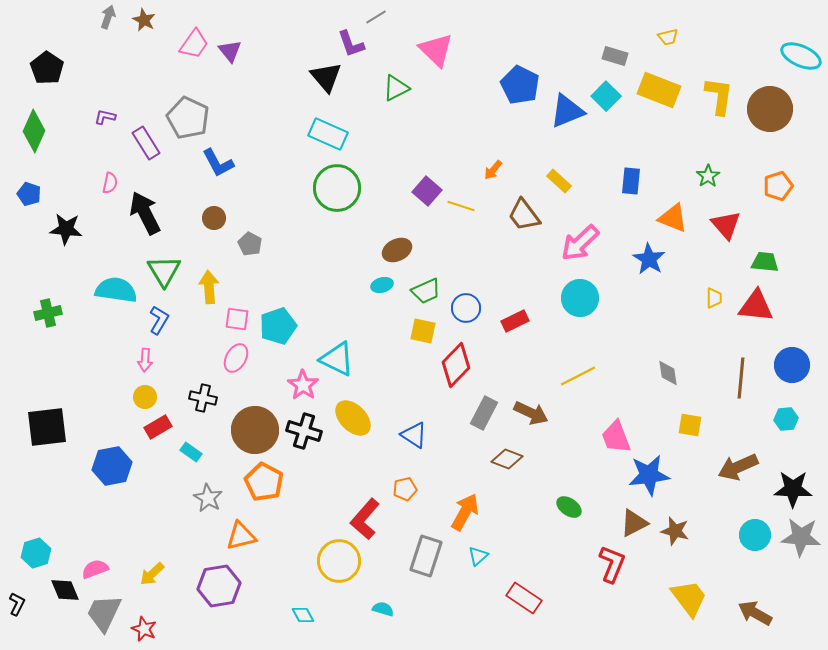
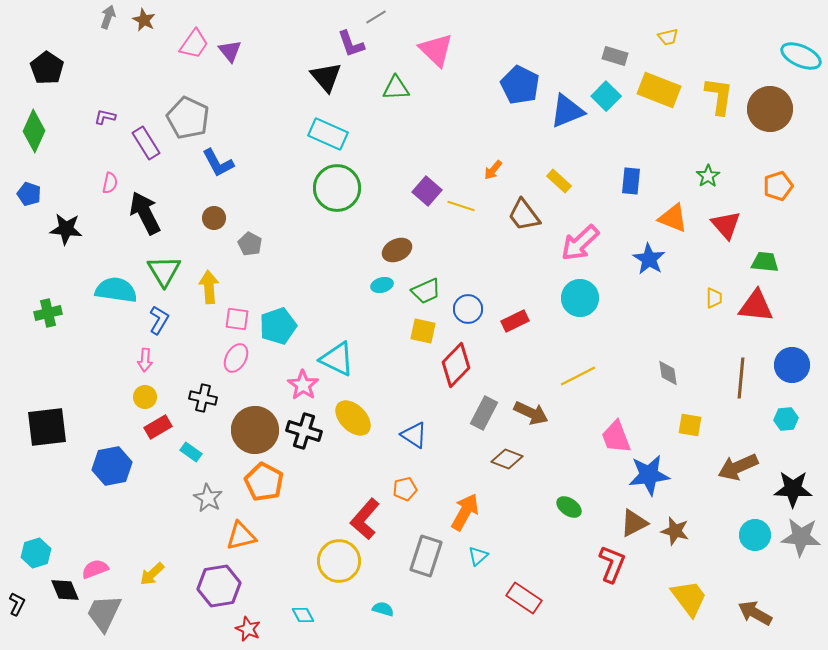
green triangle at (396, 88): rotated 24 degrees clockwise
blue circle at (466, 308): moved 2 px right, 1 px down
red star at (144, 629): moved 104 px right
